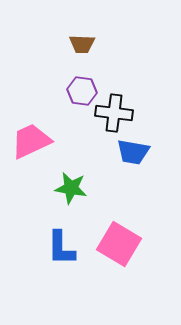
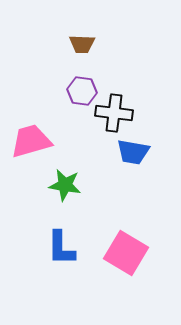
pink trapezoid: rotated 9 degrees clockwise
green star: moved 6 px left, 3 px up
pink square: moved 7 px right, 9 px down
